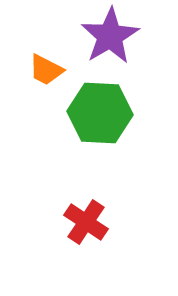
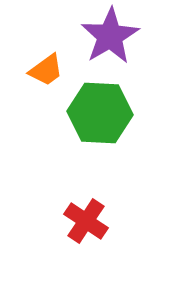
orange trapezoid: rotated 63 degrees counterclockwise
red cross: moved 1 px up
